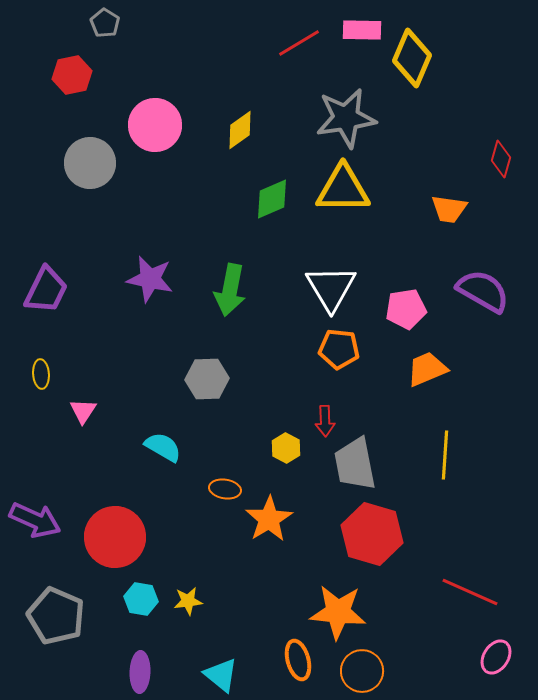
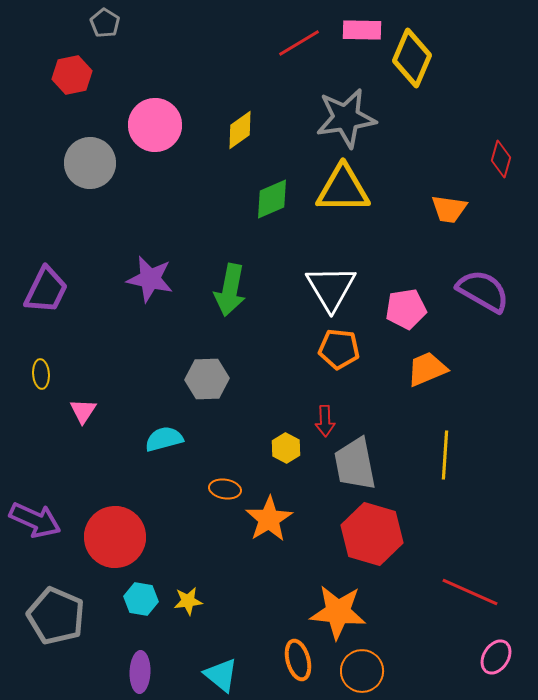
cyan semicircle at (163, 447): moved 1 px right, 8 px up; rotated 45 degrees counterclockwise
